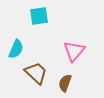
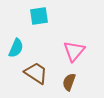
cyan semicircle: moved 1 px up
brown trapezoid: rotated 10 degrees counterclockwise
brown semicircle: moved 4 px right, 1 px up
